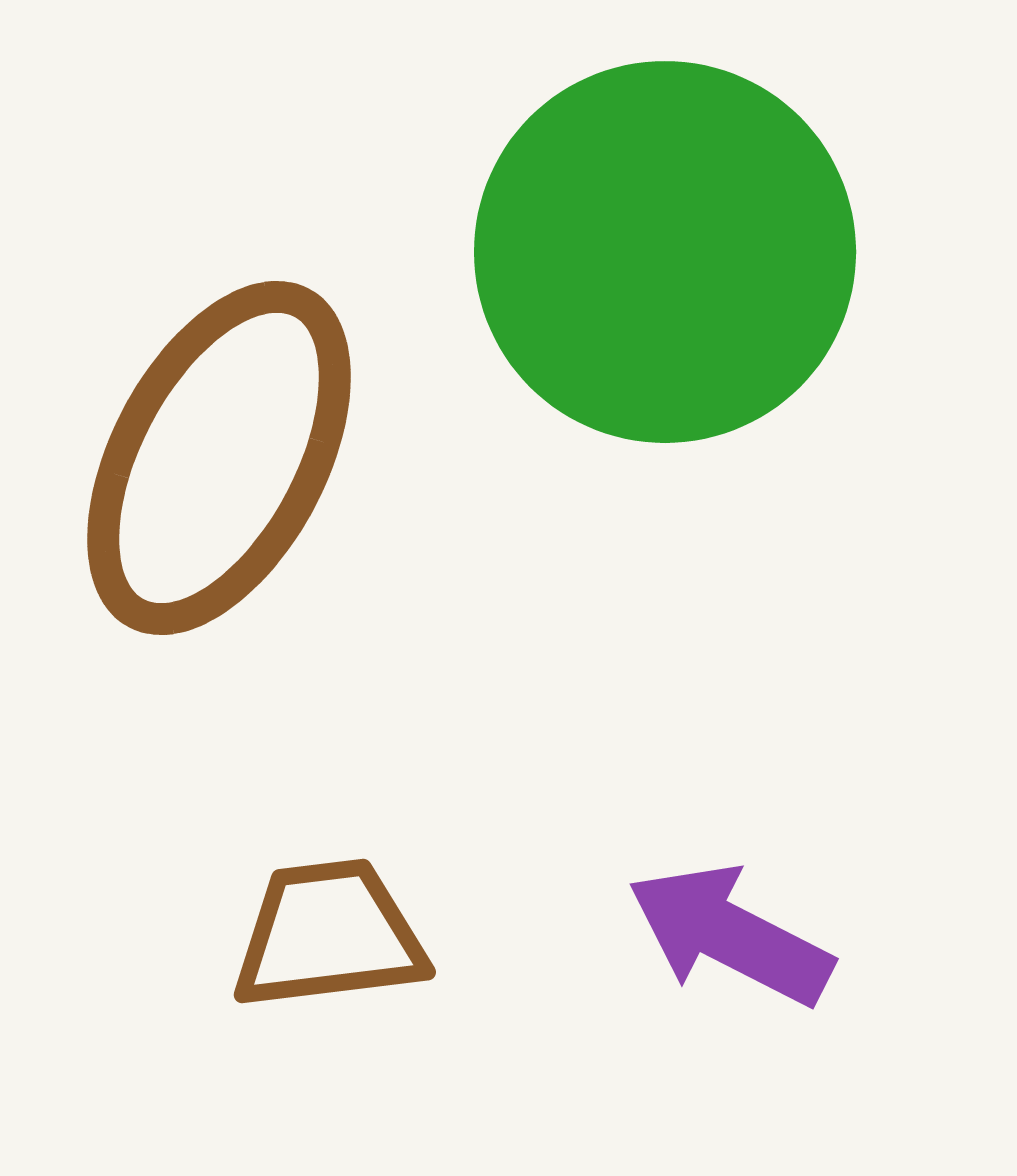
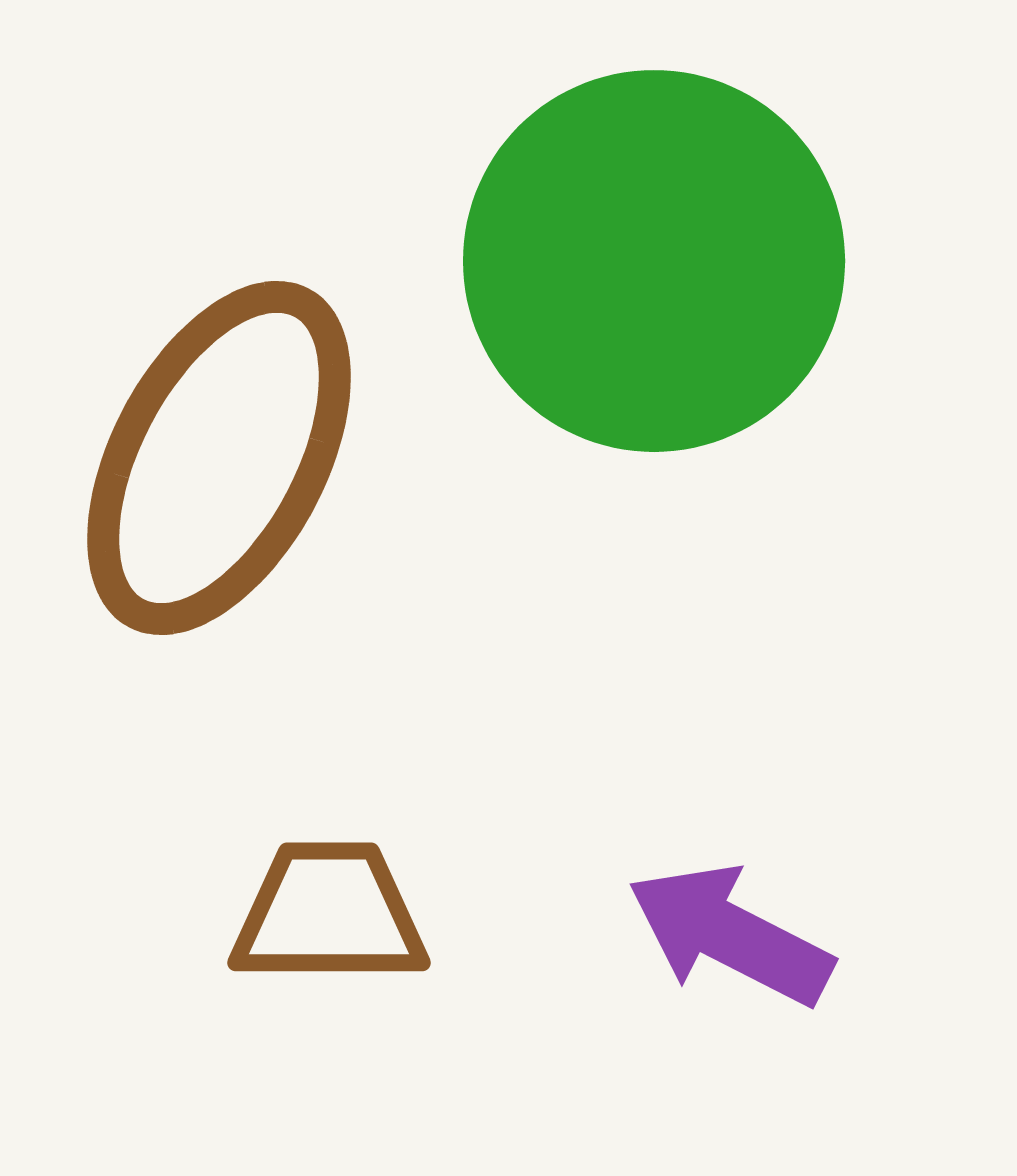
green circle: moved 11 px left, 9 px down
brown trapezoid: moved 21 px up; rotated 7 degrees clockwise
